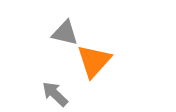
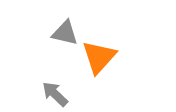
orange triangle: moved 5 px right, 4 px up
